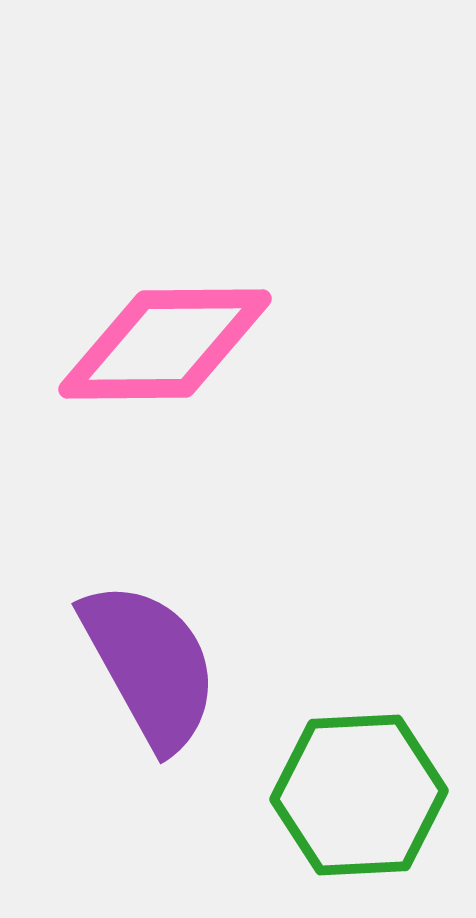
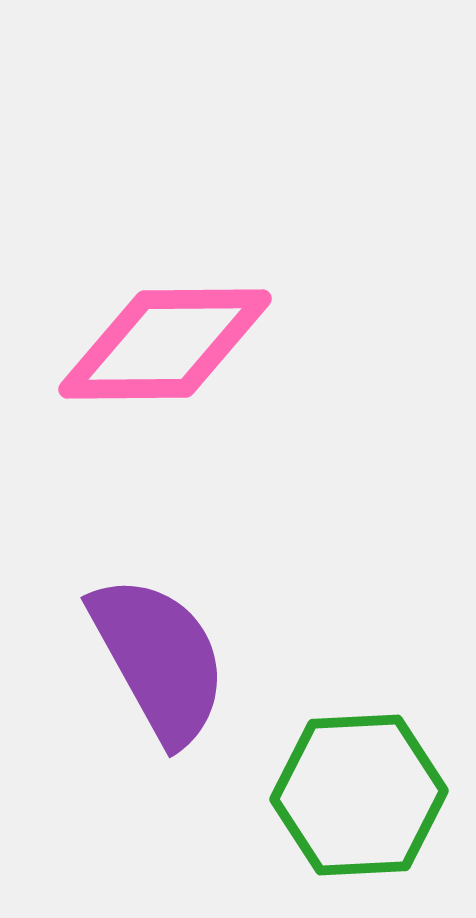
purple semicircle: moved 9 px right, 6 px up
